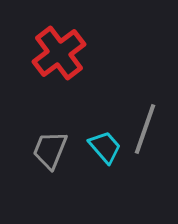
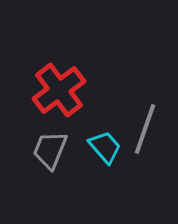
red cross: moved 37 px down
